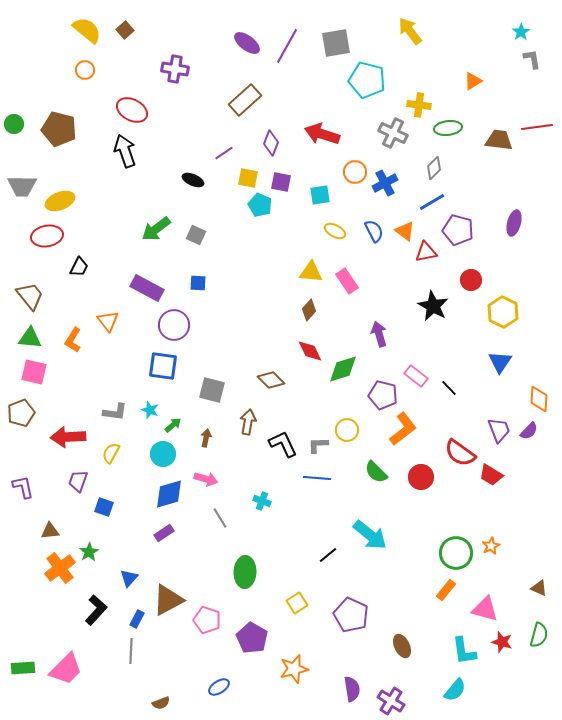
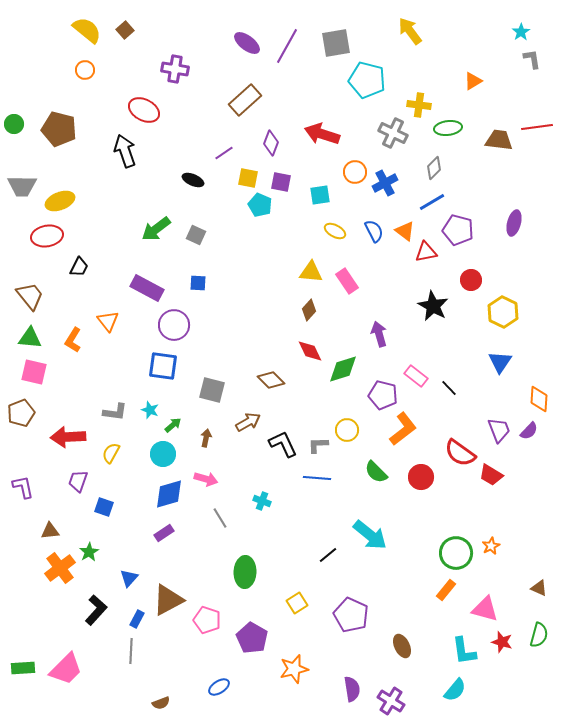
red ellipse at (132, 110): moved 12 px right
brown arrow at (248, 422): rotated 50 degrees clockwise
